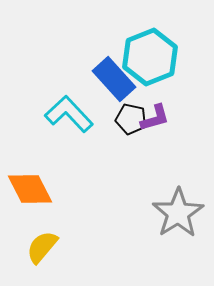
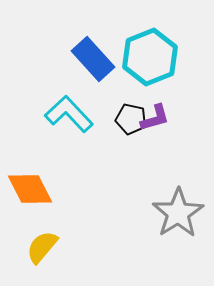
blue rectangle: moved 21 px left, 20 px up
